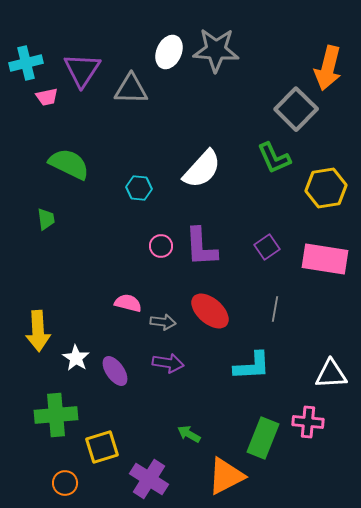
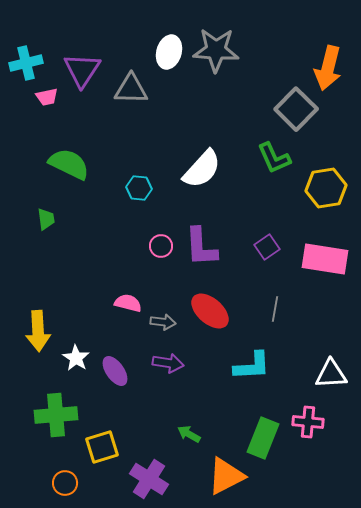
white ellipse: rotated 8 degrees counterclockwise
